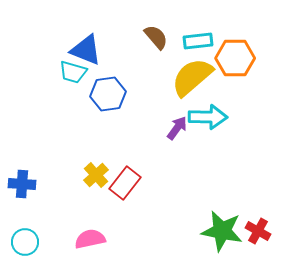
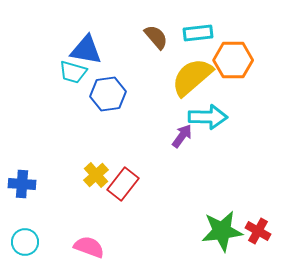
cyan rectangle: moved 8 px up
blue triangle: rotated 12 degrees counterclockwise
orange hexagon: moved 2 px left, 2 px down
purple arrow: moved 5 px right, 8 px down
red rectangle: moved 2 px left, 1 px down
green star: rotated 18 degrees counterclockwise
pink semicircle: moved 1 px left, 8 px down; rotated 32 degrees clockwise
